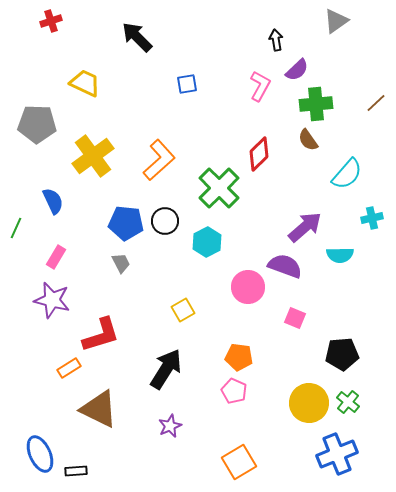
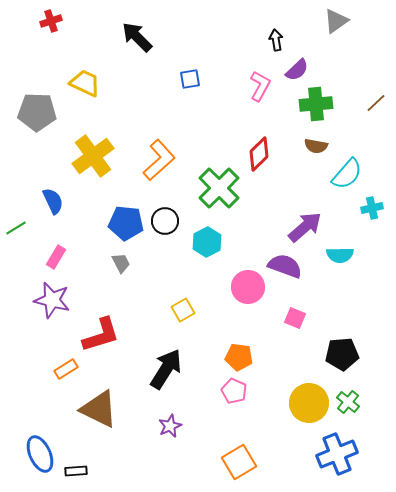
blue square at (187, 84): moved 3 px right, 5 px up
gray pentagon at (37, 124): moved 12 px up
brown semicircle at (308, 140): moved 8 px right, 6 px down; rotated 45 degrees counterclockwise
cyan cross at (372, 218): moved 10 px up
green line at (16, 228): rotated 35 degrees clockwise
orange rectangle at (69, 368): moved 3 px left, 1 px down
